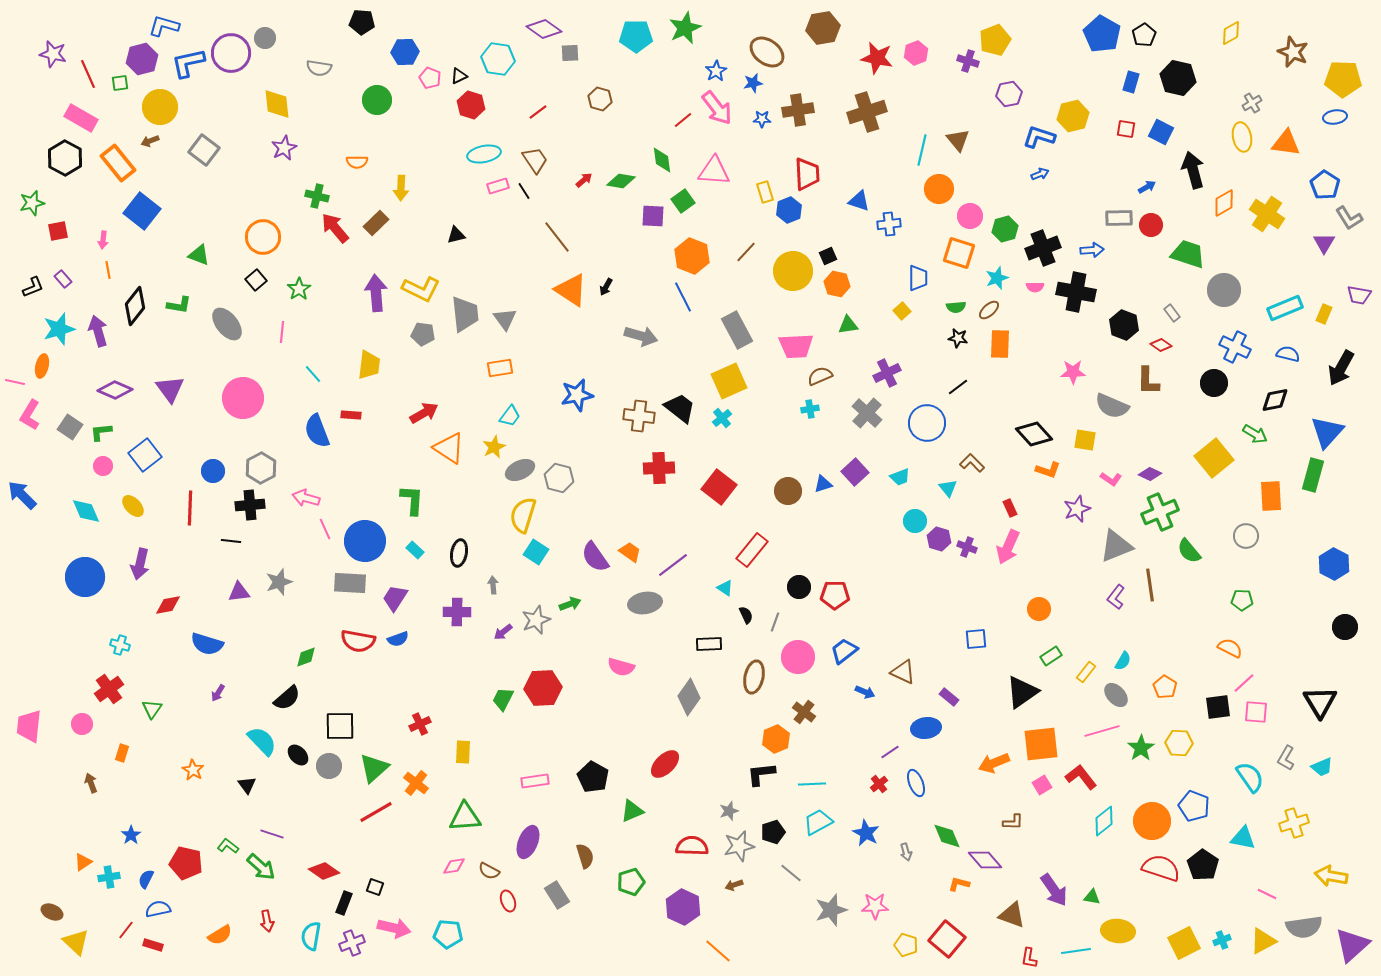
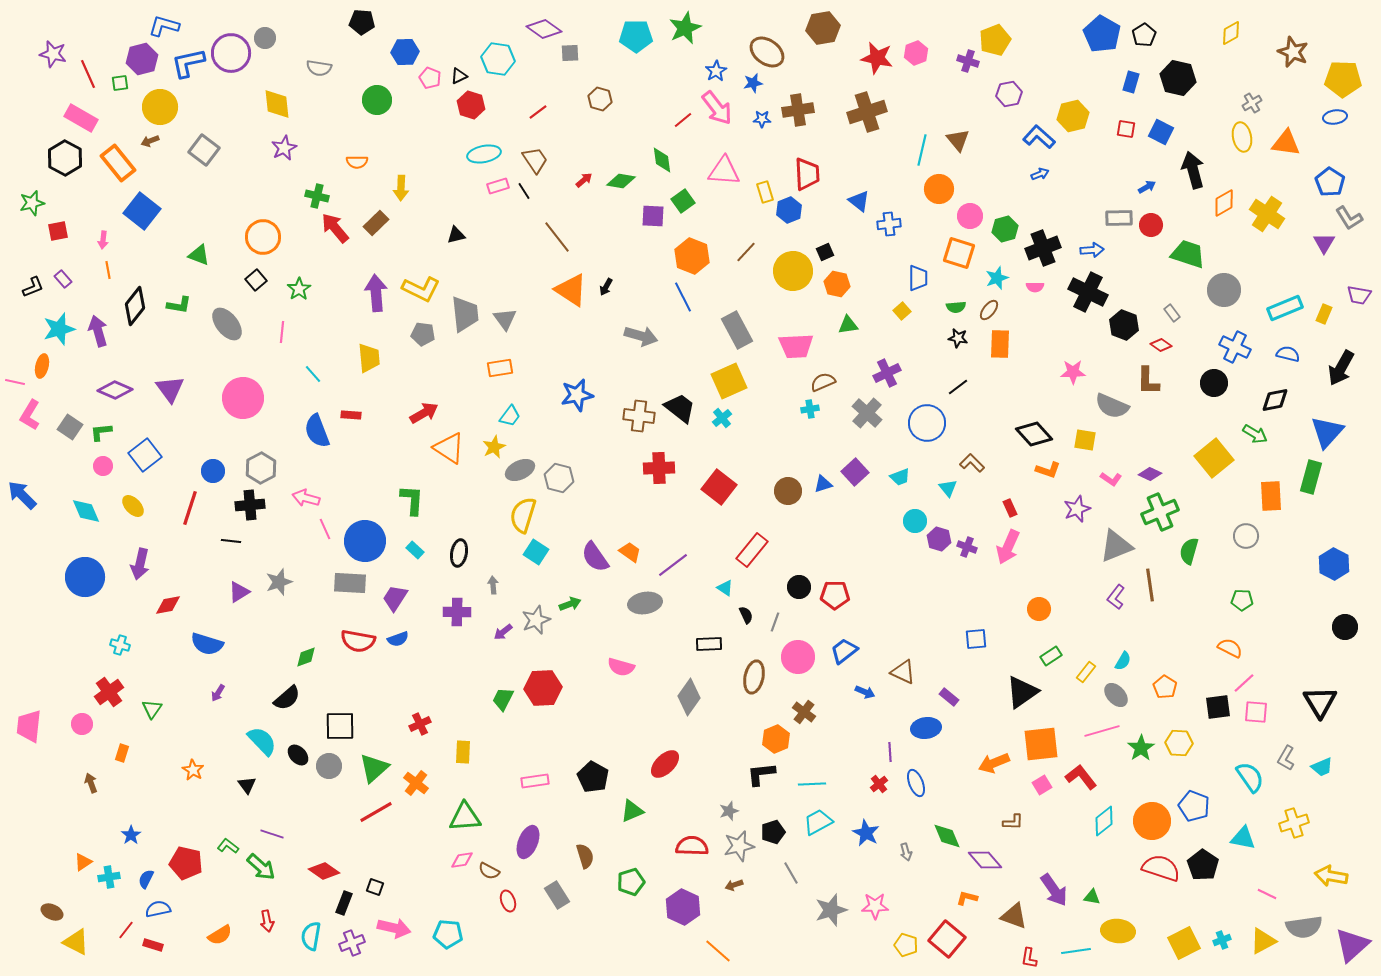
blue L-shape at (1039, 137): rotated 24 degrees clockwise
pink triangle at (714, 171): moved 10 px right
blue pentagon at (1325, 185): moved 5 px right, 3 px up
blue triangle at (859, 201): rotated 20 degrees clockwise
black square at (828, 256): moved 3 px left, 4 px up
black cross at (1076, 292): moved 12 px right; rotated 15 degrees clockwise
brown ellipse at (989, 310): rotated 10 degrees counterclockwise
yellow trapezoid at (369, 365): moved 7 px up; rotated 12 degrees counterclockwise
brown semicircle at (820, 376): moved 3 px right, 6 px down
green rectangle at (1313, 475): moved 2 px left, 2 px down
red line at (190, 508): rotated 16 degrees clockwise
green semicircle at (1189, 551): rotated 56 degrees clockwise
purple triangle at (239, 592): rotated 25 degrees counterclockwise
red cross at (109, 689): moved 3 px down
purple line at (890, 752): rotated 60 degrees counterclockwise
pink diamond at (454, 866): moved 8 px right, 6 px up
gray line at (791, 873): rotated 20 degrees clockwise
orange L-shape at (959, 884): moved 8 px right, 14 px down
brown triangle at (1012, 915): moved 2 px right, 1 px down
yellow triangle at (76, 942): rotated 16 degrees counterclockwise
